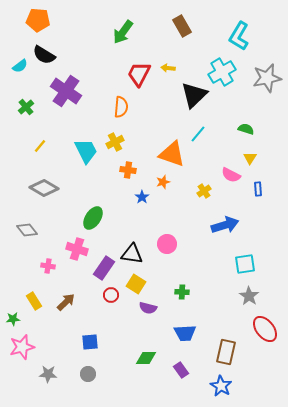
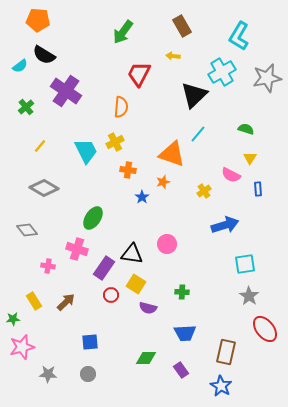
yellow arrow at (168, 68): moved 5 px right, 12 px up
